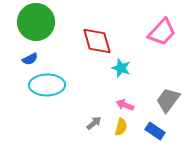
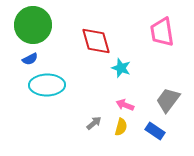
green circle: moved 3 px left, 3 px down
pink trapezoid: rotated 128 degrees clockwise
red diamond: moved 1 px left
